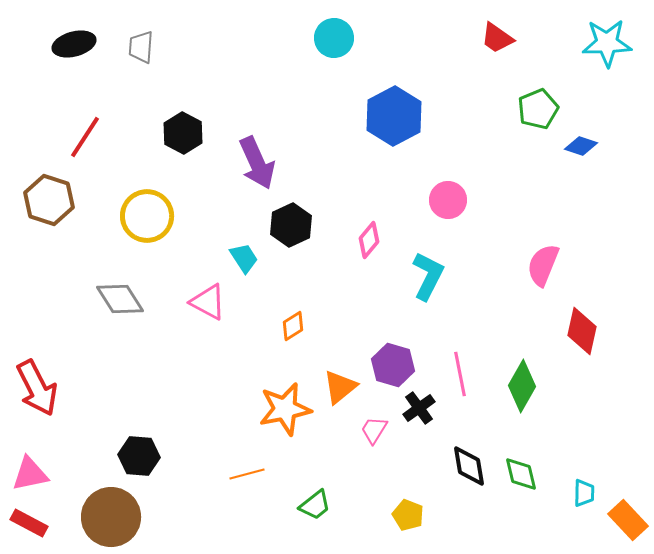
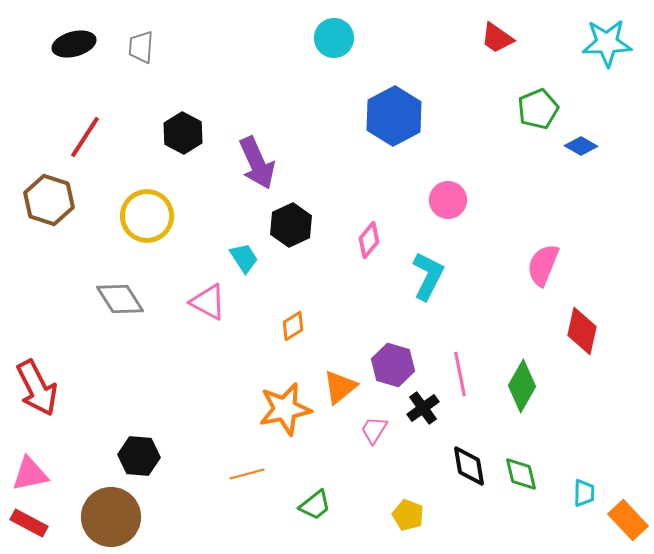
blue diamond at (581, 146): rotated 12 degrees clockwise
black cross at (419, 408): moved 4 px right
